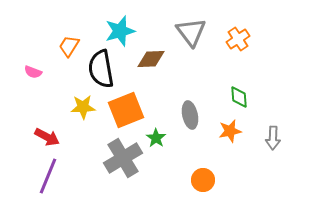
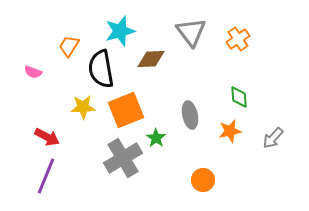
gray arrow: rotated 40 degrees clockwise
purple line: moved 2 px left
